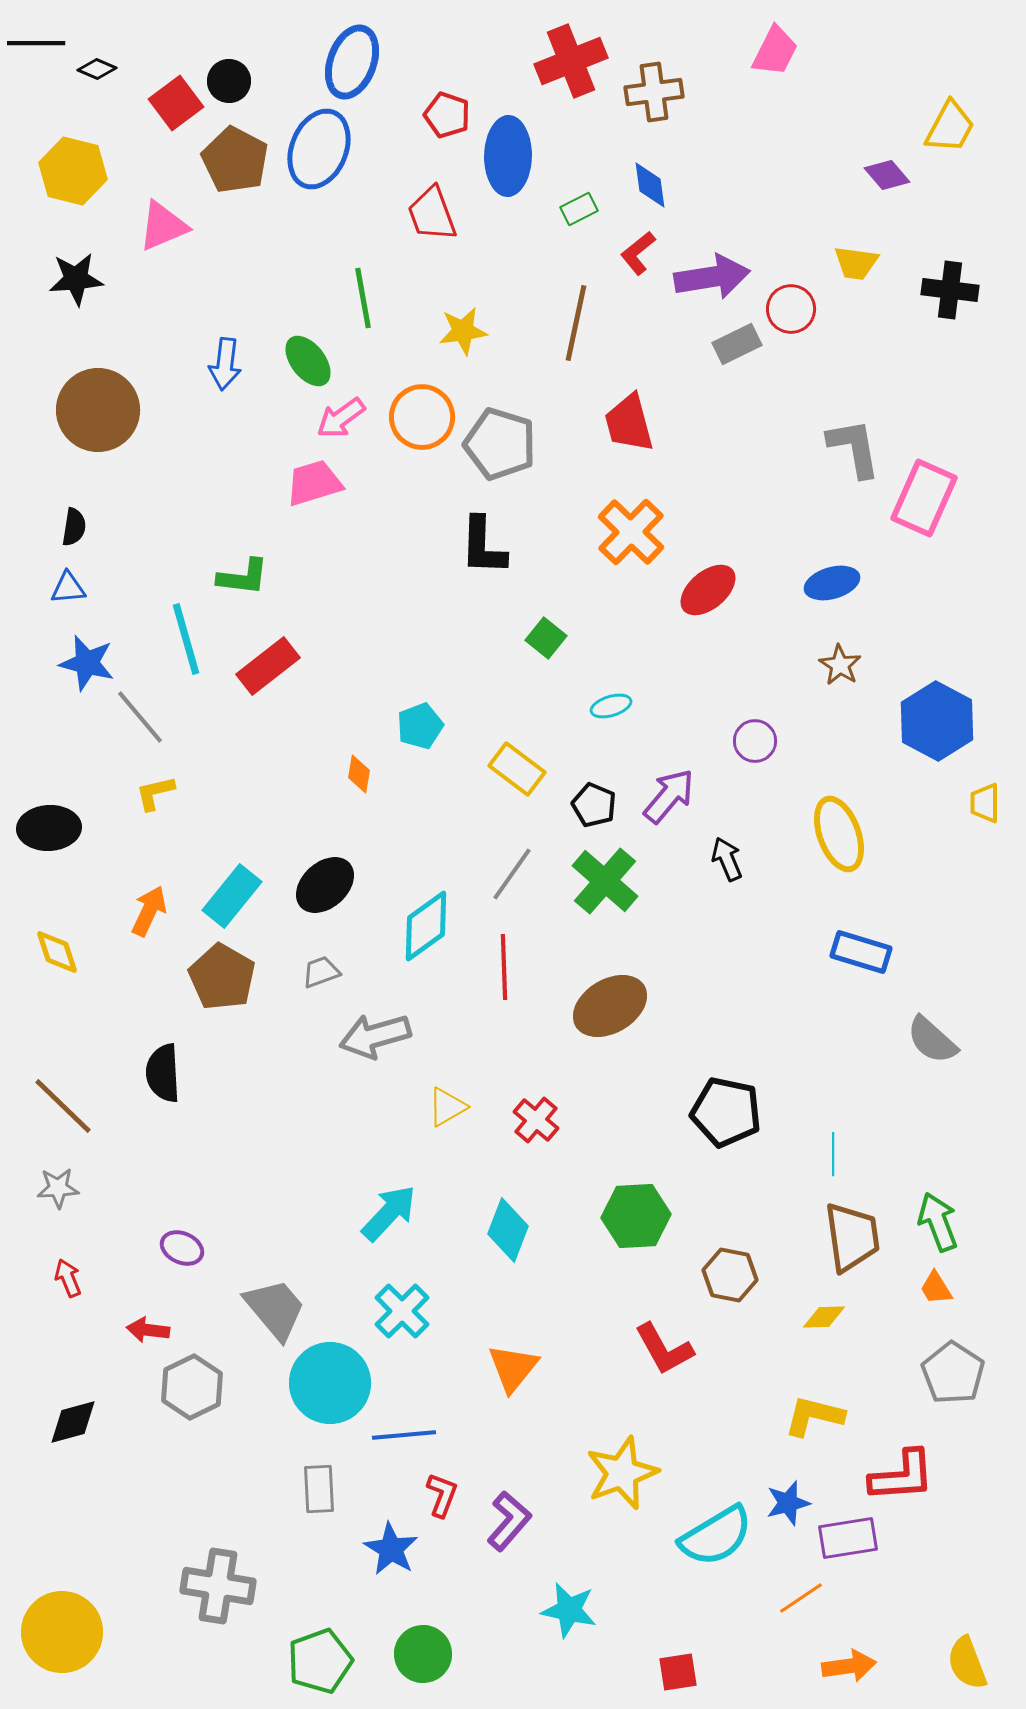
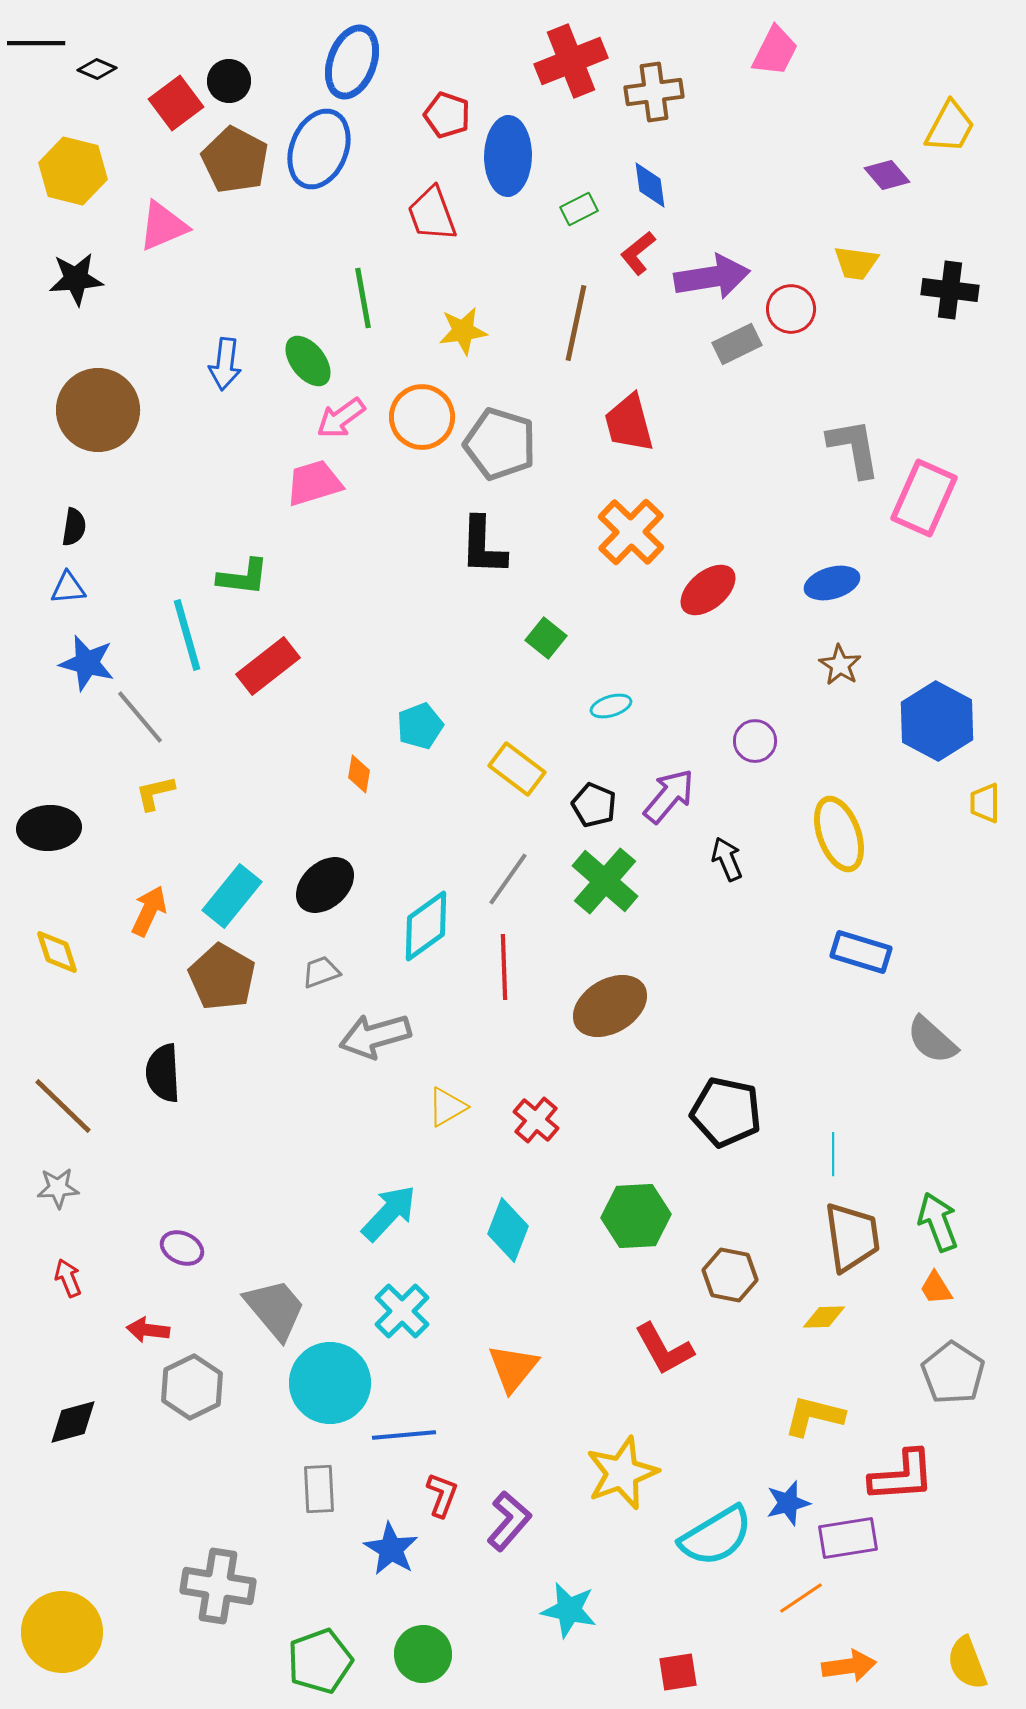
cyan line at (186, 639): moved 1 px right, 4 px up
gray line at (512, 874): moved 4 px left, 5 px down
